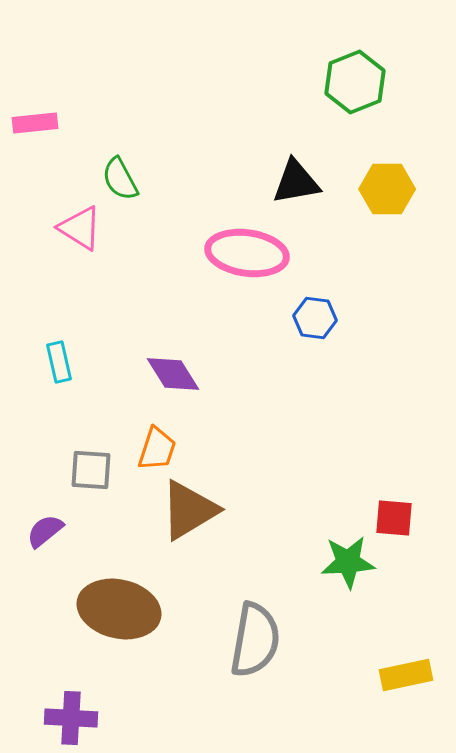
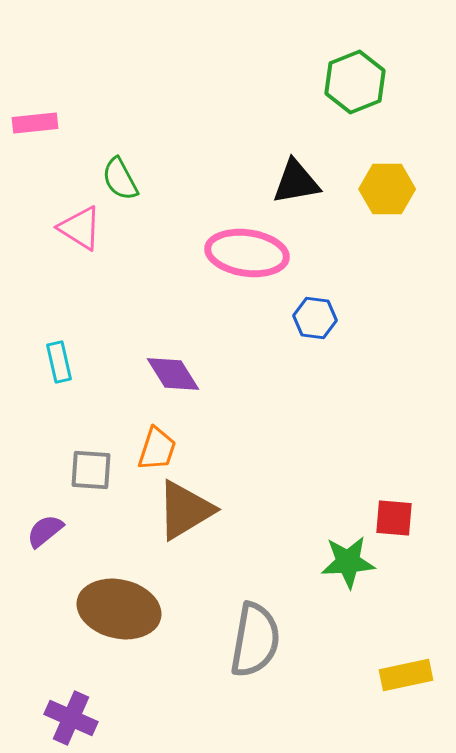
brown triangle: moved 4 px left
purple cross: rotated 21 degrees clockwise
